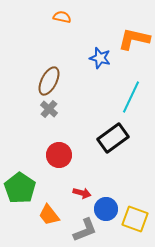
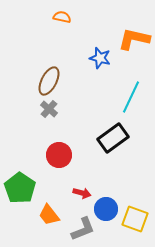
gray L-shape: moved 2 px left, 1 px up
